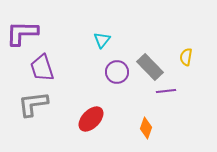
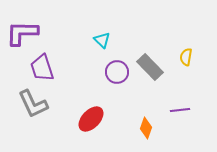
cyan triangle: rotated 24 degrees counterclockwise
purple line: moved 14 px right, 19 px down
gray L-shape: rotated 108 degrees counterclockwise
